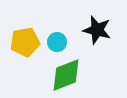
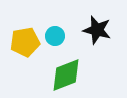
cyan circle: moved 2 px left, 6 px up
